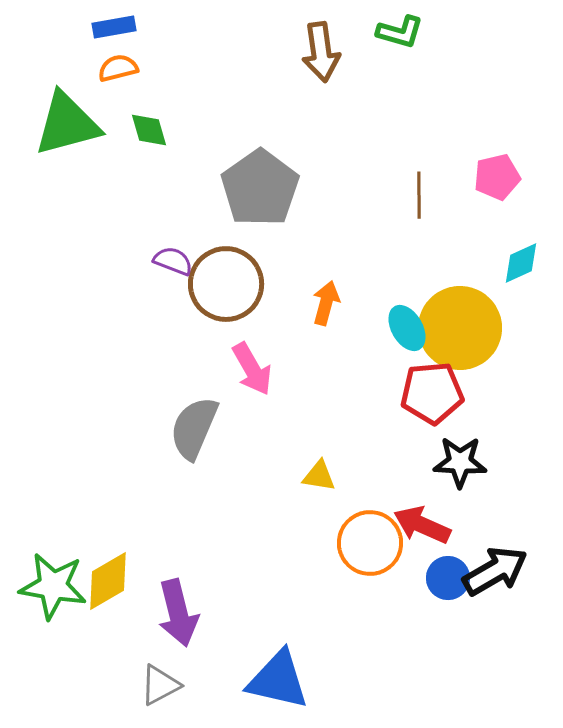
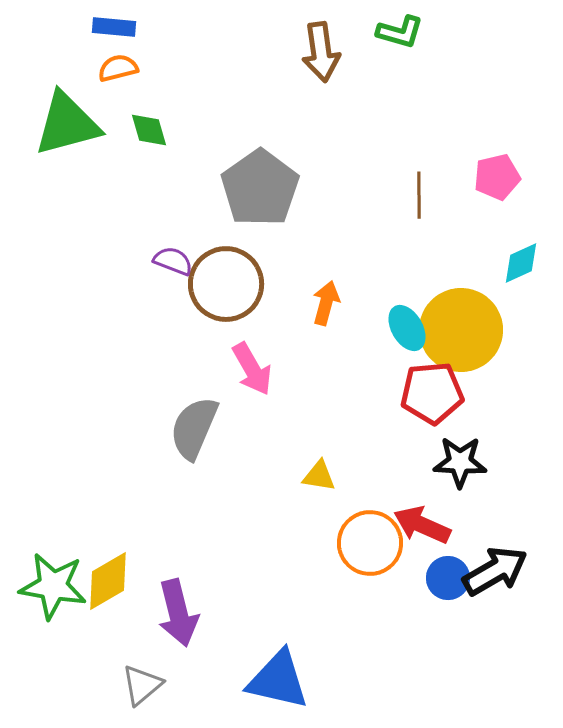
blue rectangle: rotated 15 degrees clockwise
yellow circle: moved 1 px right, 2 px down
gray triangle: moved 18 px left; rotated 12 degrees counterclockwise
